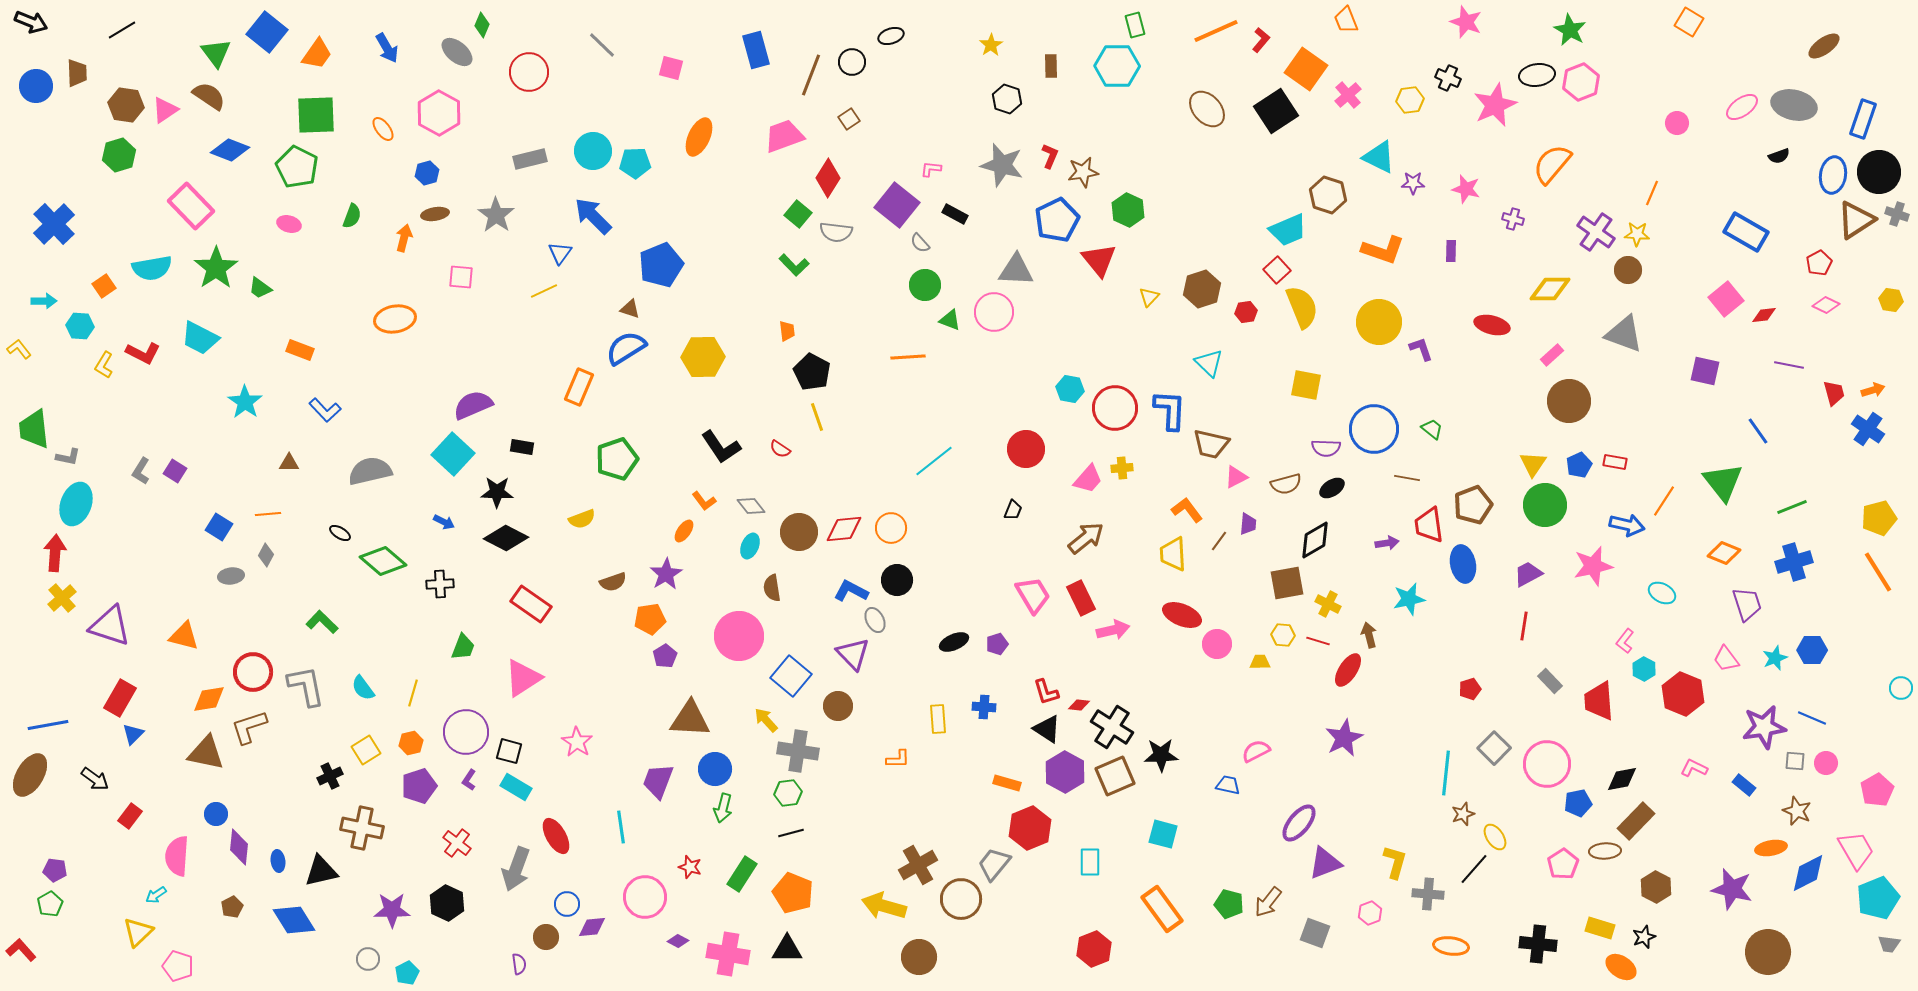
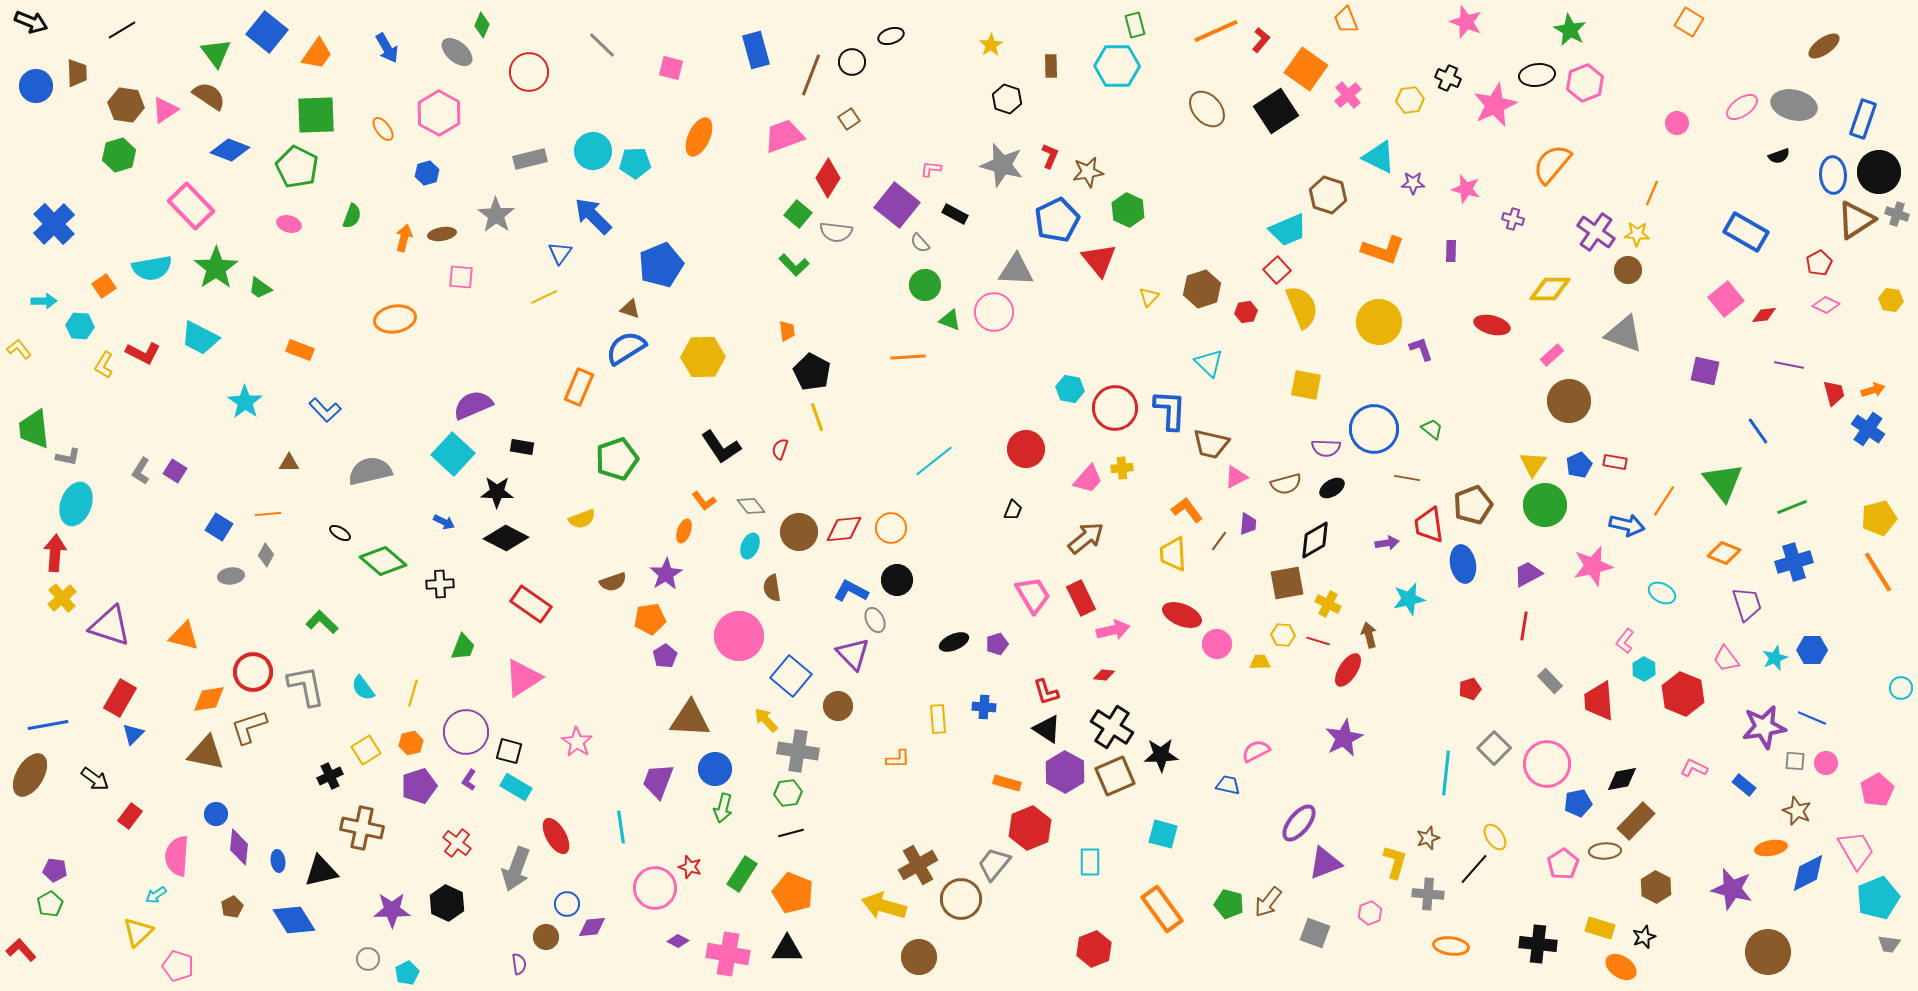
pink hexagon at (1581, 82): moved 4 px right, 1 px down
brown star at (1083, 172): moved 5 px right
blue ellipse at (1833, 175): rotated 12 degrees counterclockwise
brown ellipse at (435, 214): moved 7 px right, 20 px down
yellow line at (544, 291): moved 6 px down
red semicircle at (780, 449): rotated 75 degrees clockwise
orange ellipse at (684, 531): rotated 15 degrees counterclockwise
red diamond at (1079, 705): moved 25 px right, 30 px up
brown star at (1463, 814): moved 35 px left, 24 px down
pink circle at (645, 897): moved 10 px right, 9 px up
